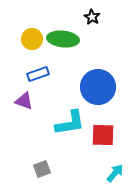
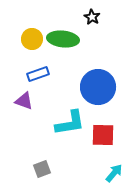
cyan arrow: moved 1 px left
